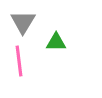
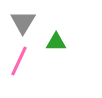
pink line: rotated 32 degrees clockwise
